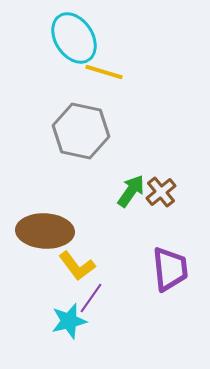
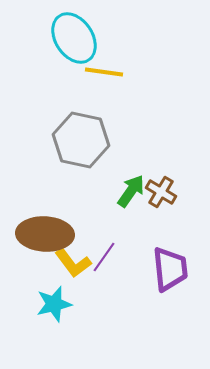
yellow line: rotated 9 degrees counterclockwise
gray hexagon: moved 9 px down
brown cross: rotated 20 degrees counterclockwise
brown ellipse: moved 3 px down
yellow L-shape: moved 4 px left, 3 px up
purple line: moved 13 px right, 41 px up
cyan star: moved 15 px left, 17 px up
